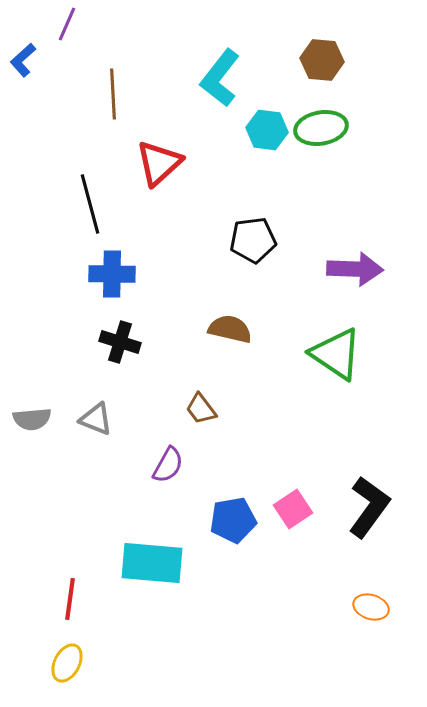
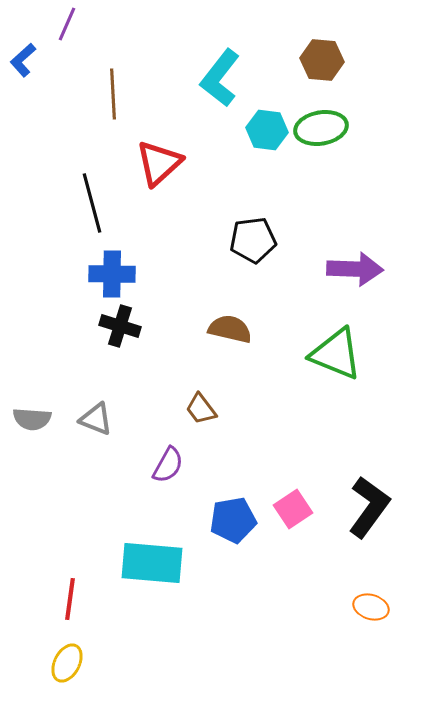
black line: moved 2 px right, 1 px up
black cross: moved 16 px up
green triangle: rotated 12 degrees counterclockwise
gray semicircle: rotated 9 degrees clockwise
